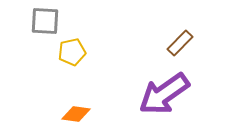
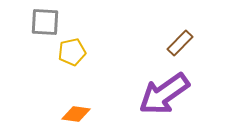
gray square: moved 1 px down
